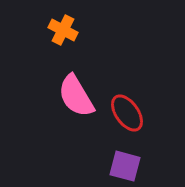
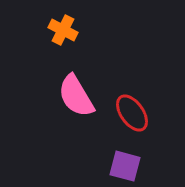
red ellipse: moved 5 px right
